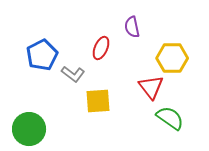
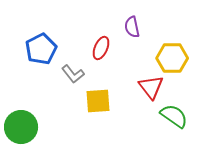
blue pentagon: moved 1 px left, 6 px up
gray L-shape: rotated 15 degrees clockwise
green semicircle: moved 4 px right, 2 px up
green circle: moved 8 px left, 2 px up
